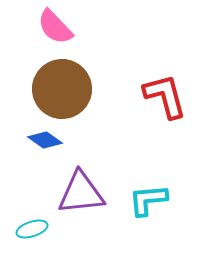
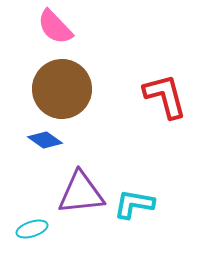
cyan L-shape: moved 14 px left, 4 px down; rotated 15 degrees clockwise
